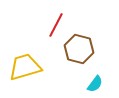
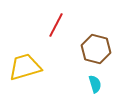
brown hexagon: moved 17 px right
cyan semicircle: rotated 54 degrees counterclockwise
